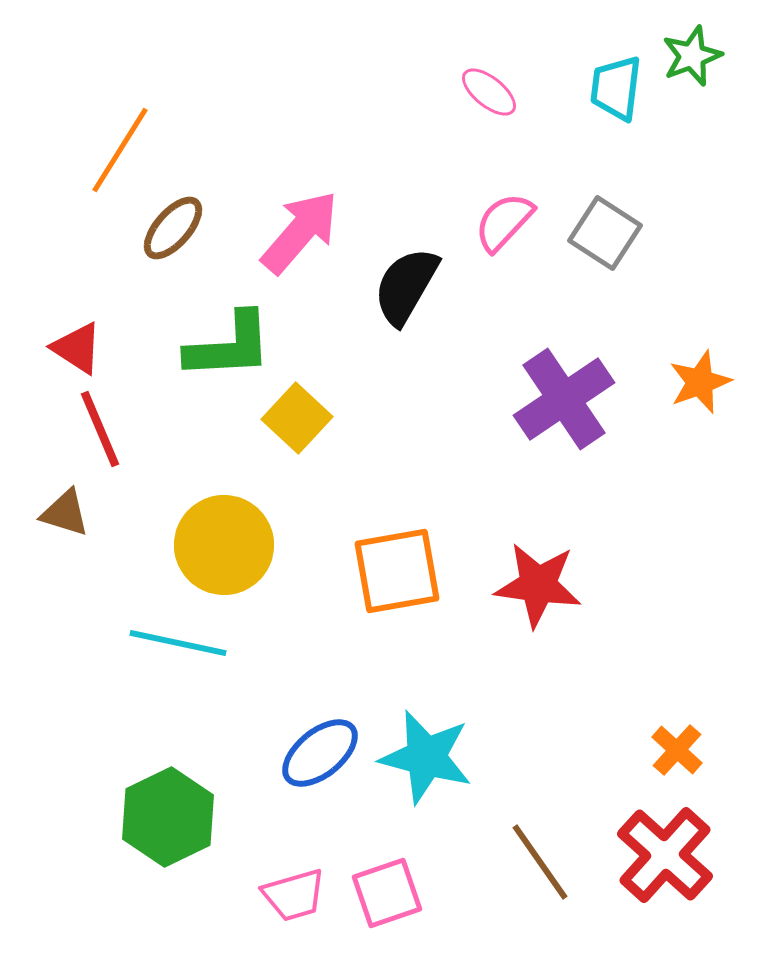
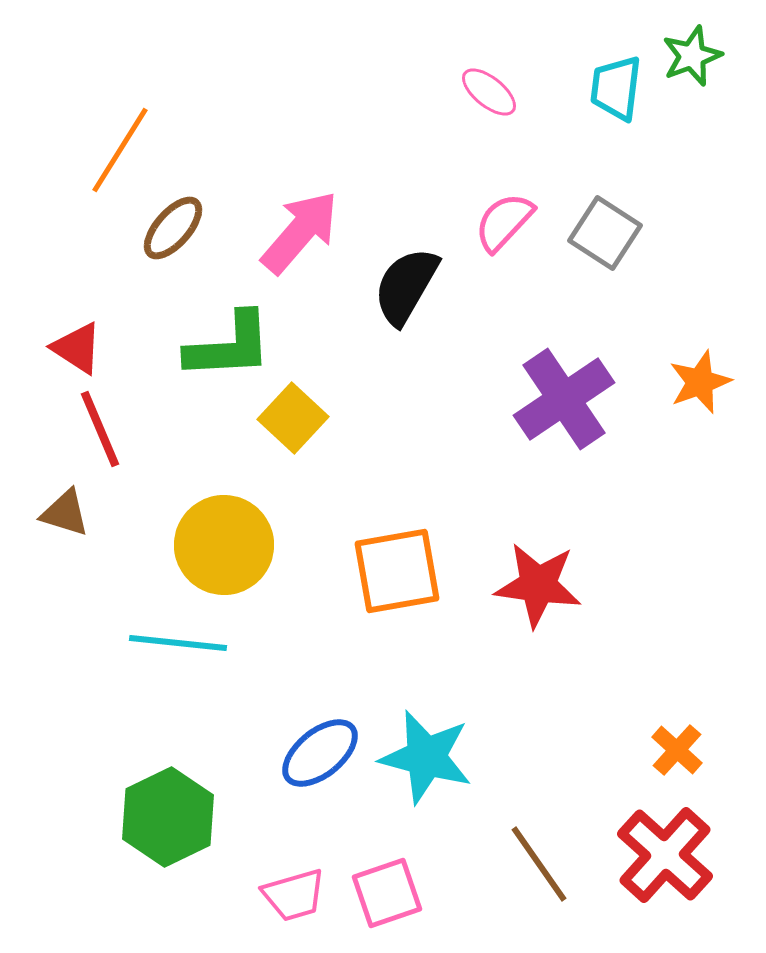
yellow square: moved 4 px left
cyan line: rotated 6 degrees counterclockwise
brown line: moved 1 px left, 2 px down
